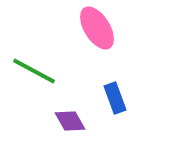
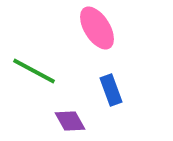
blue rectangle: moved 4 px left, 8 px up
